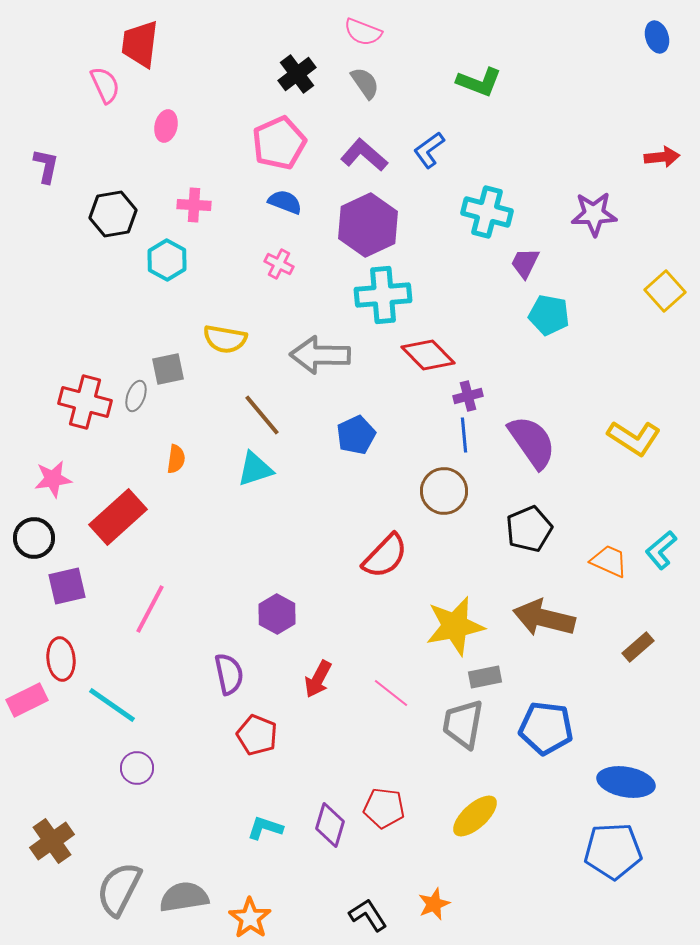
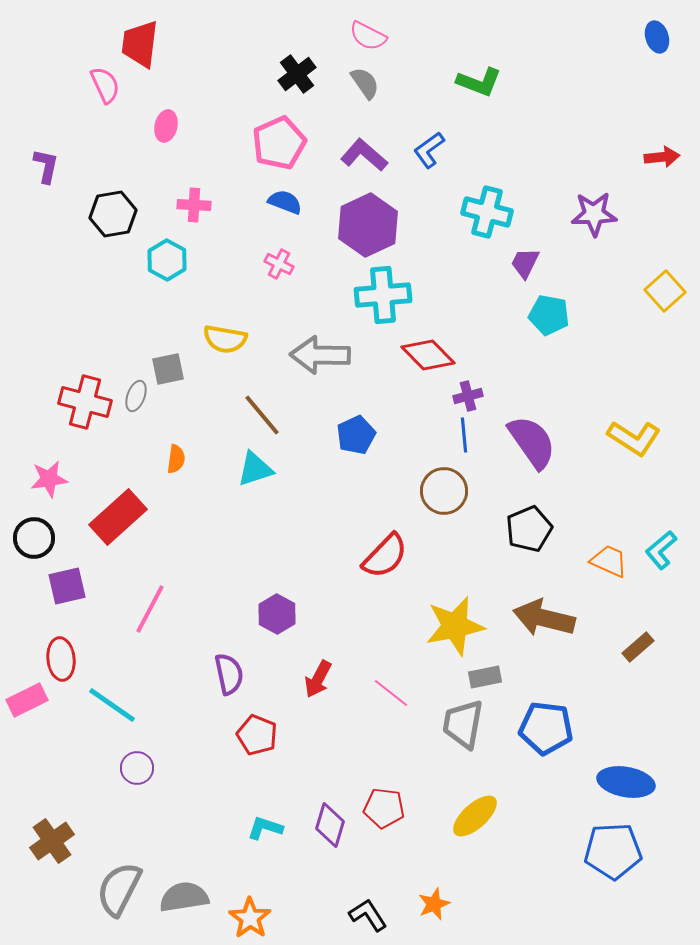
pink semicircle at (363, 32): moved 5 px right, 4 px down; rotated 6 degrees clockwise
pink star at (53, 479): moved 4 px left
